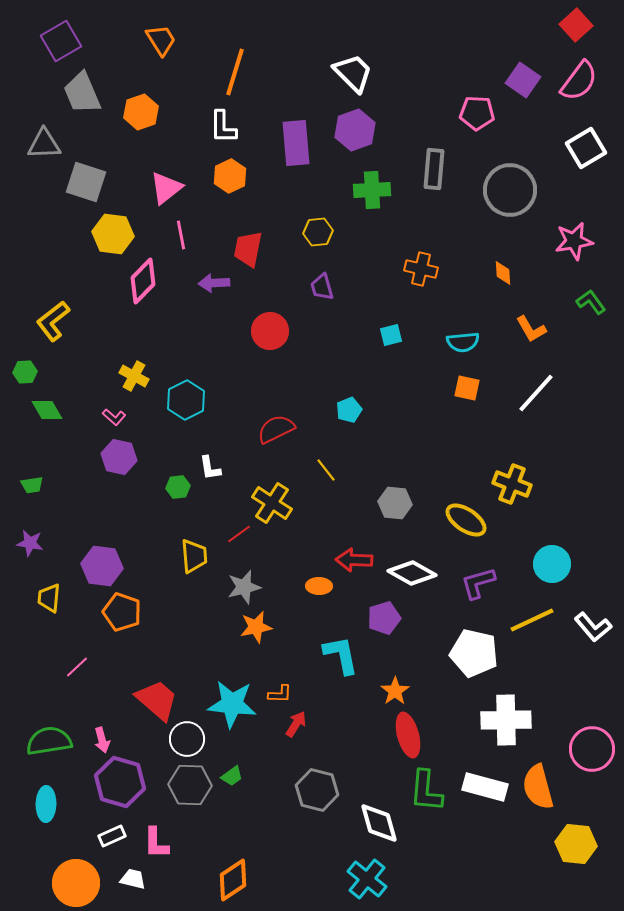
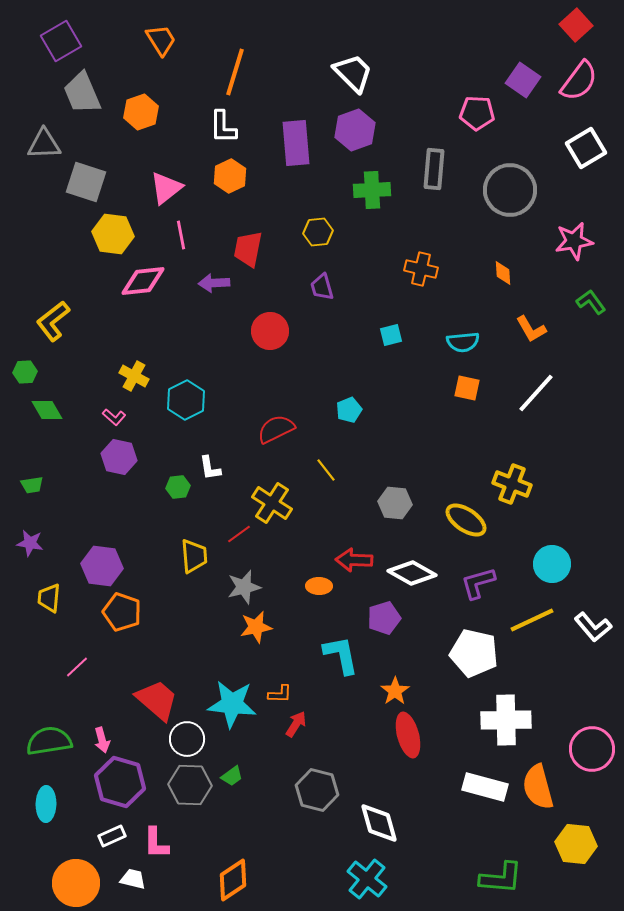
pink diamond at (143, 281): rotated 39 degrees clockwise
green L-shape at (426, 791): moved 75 px right, 87 px down; rotated 90 degrees counterclockwise
